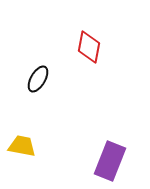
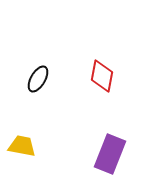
red diamond: moved 13 px right, 29 px down
purple rectangle: moved 7 px up
